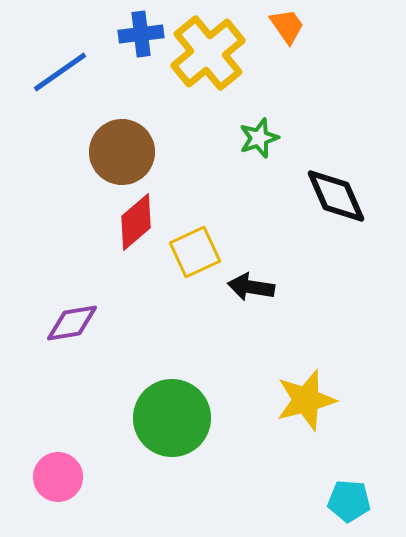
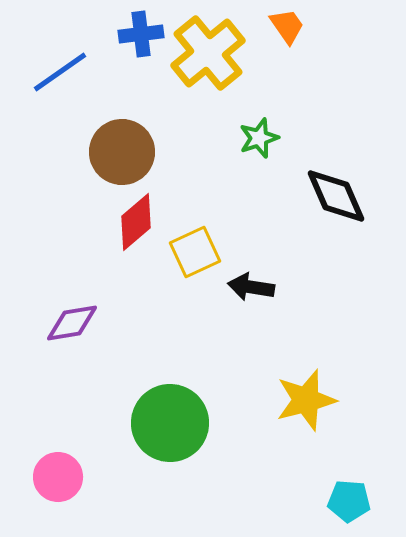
green circle: moved 2 px left, 5 px down
